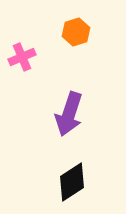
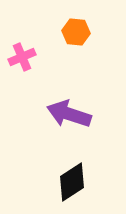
orange hexagon: rotated 24 degrees clockwise
purple arrow: rotated 90 degrees clockwise
